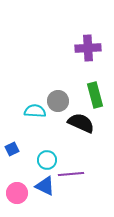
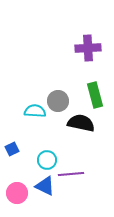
black semicircle: rotated 12 degrees counterclockwise
